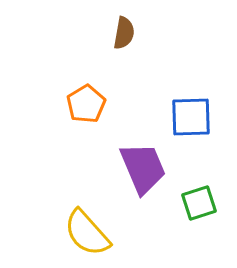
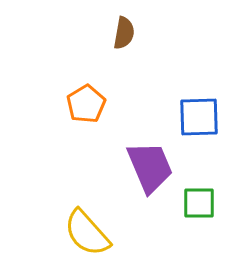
blue square: moved 8 px right
purple trapezoid: moved 7 px right, 1 px up
green square: rotated 18 degrees clockwise
